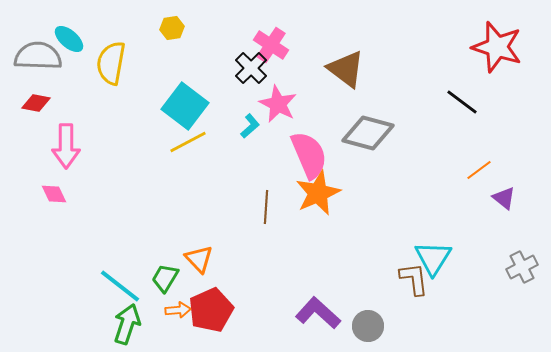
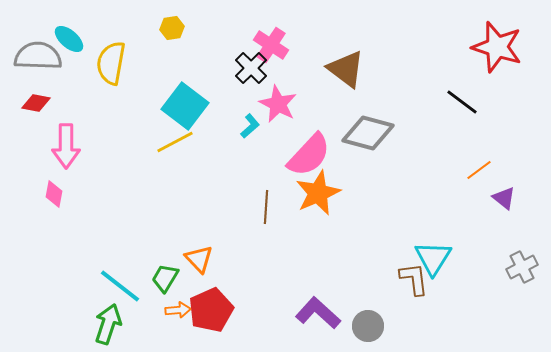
yellow line: moved 13 px left
pink semicircle: rotated 66 degrees clockwise
pink diamond: rotated 36 degrees clockwise
green arrow: moved 19 px left
